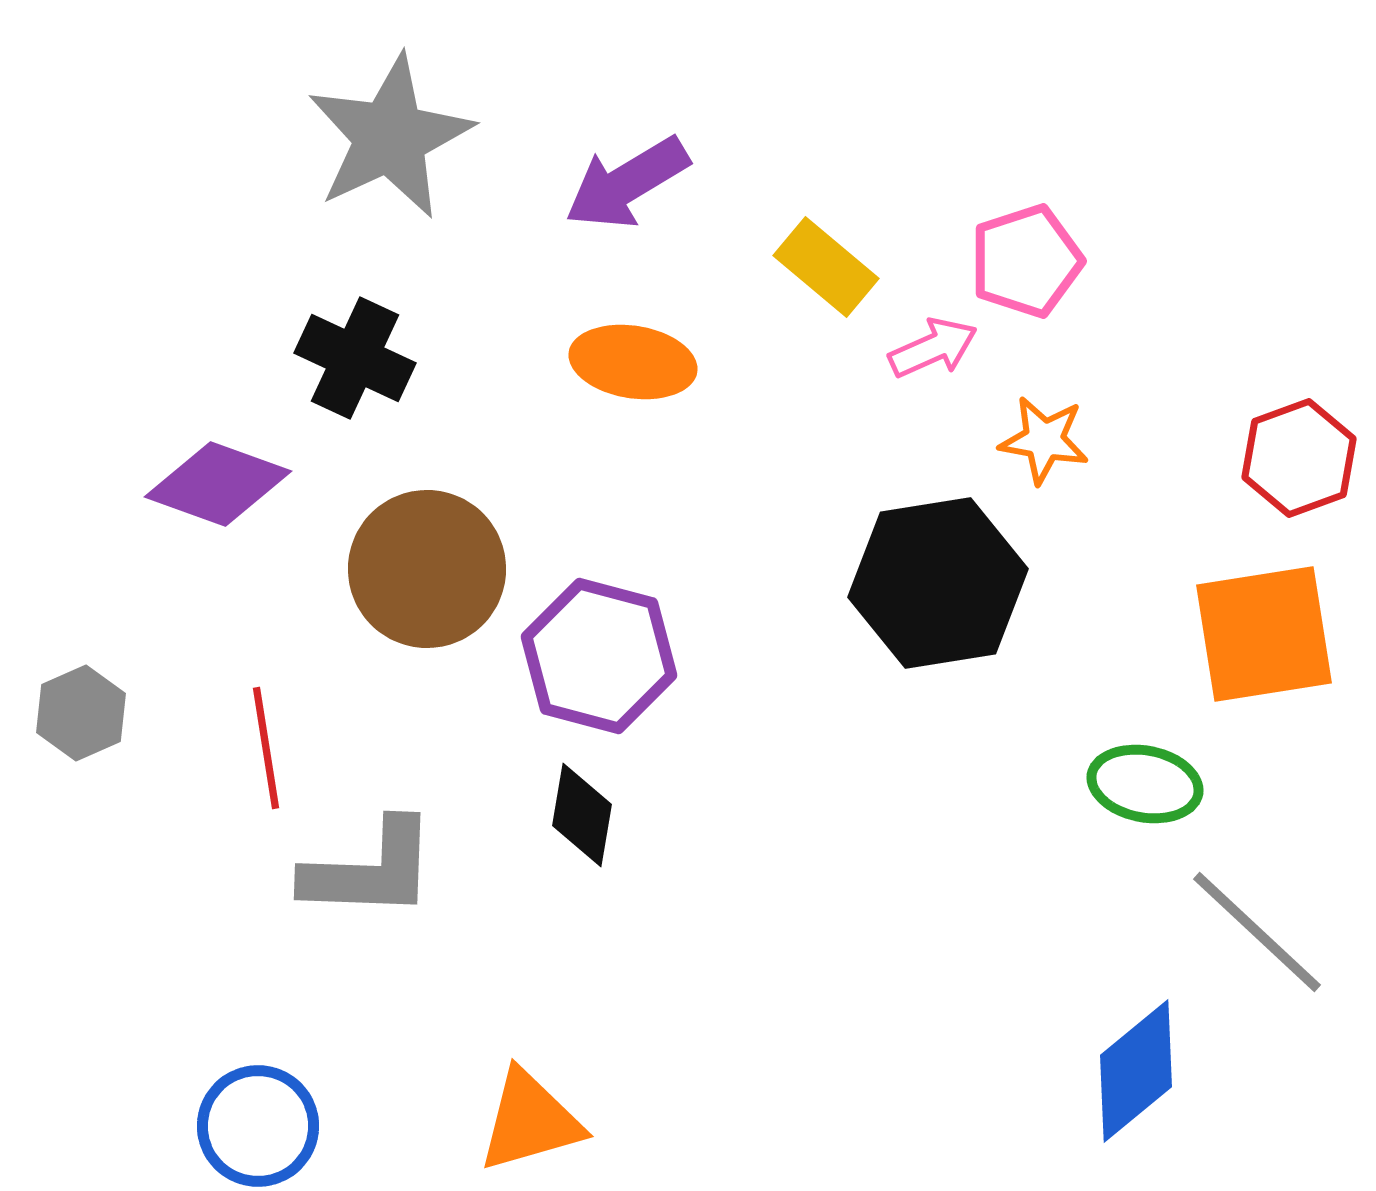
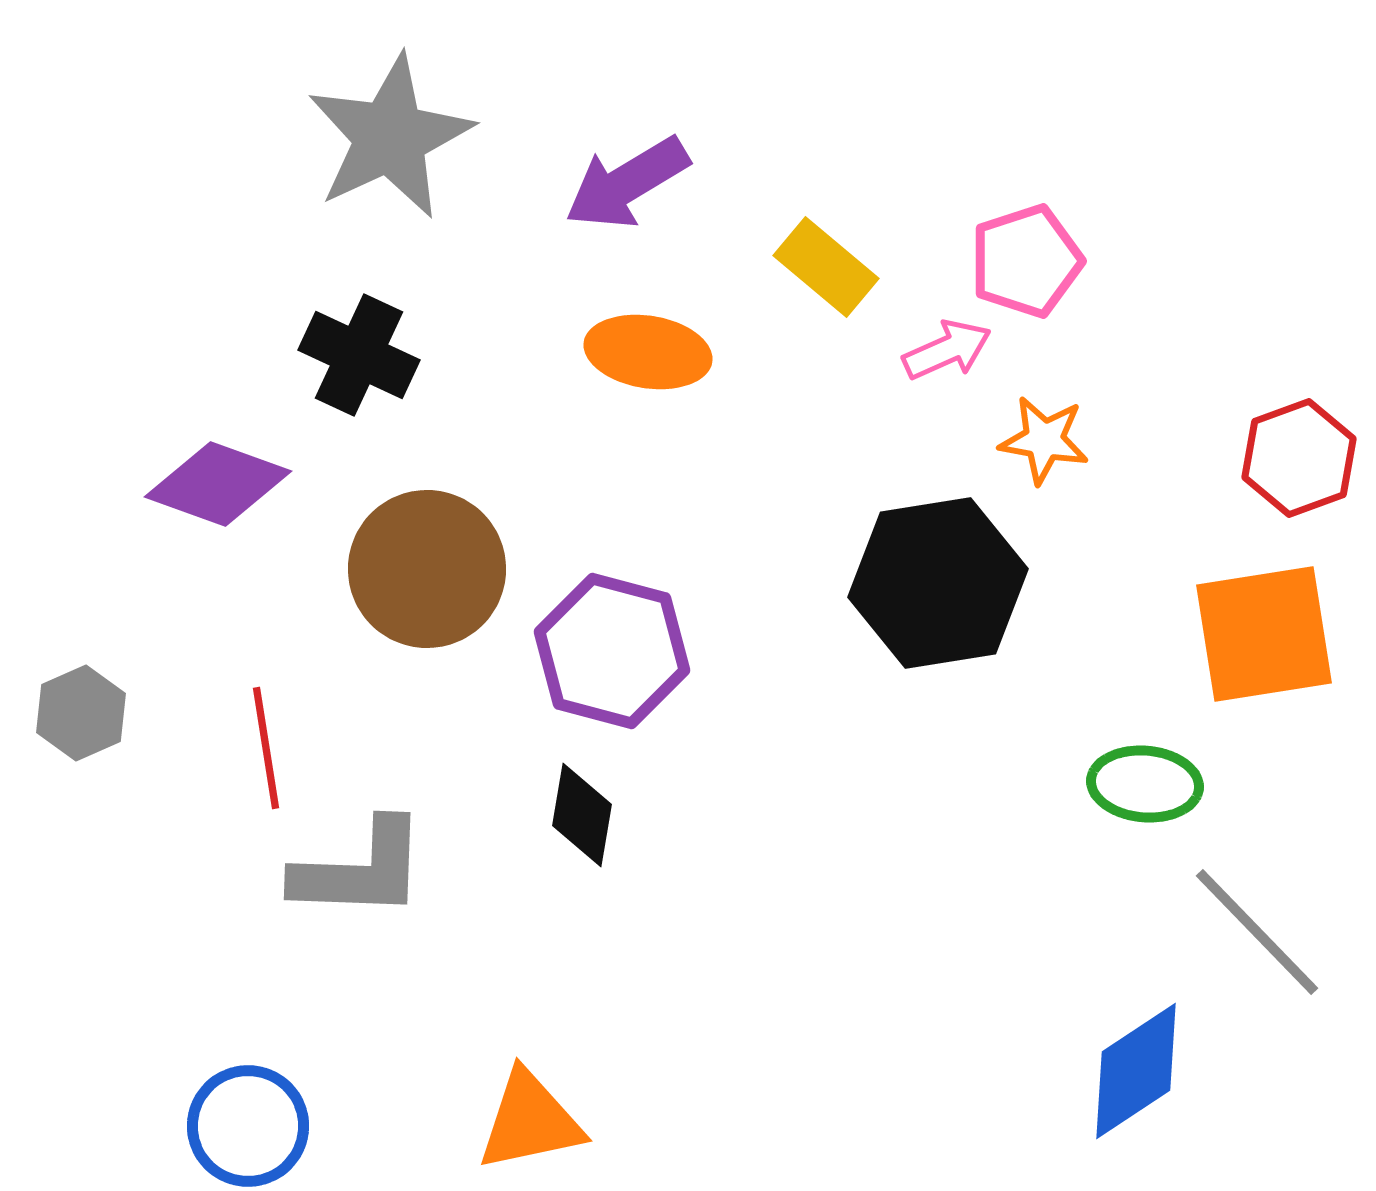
pink arrow: moved 14 px right, 2 px down
black cross: moved 4 px right, 3 px up
orange ellipse: moved 15 px right, 10 px up
purple hexagon: moved 13 px right, 5 px up
green ellipse: rotated 6 degrees counterclockwise
gray L-shape: moved 10 px left
gray line: rotated 3 degrees clockwise
blue diamond: rotated 6 degrees clockwise
orange triangle: rotated 4 degrees clockwise
blue circle: moved 10 px left
